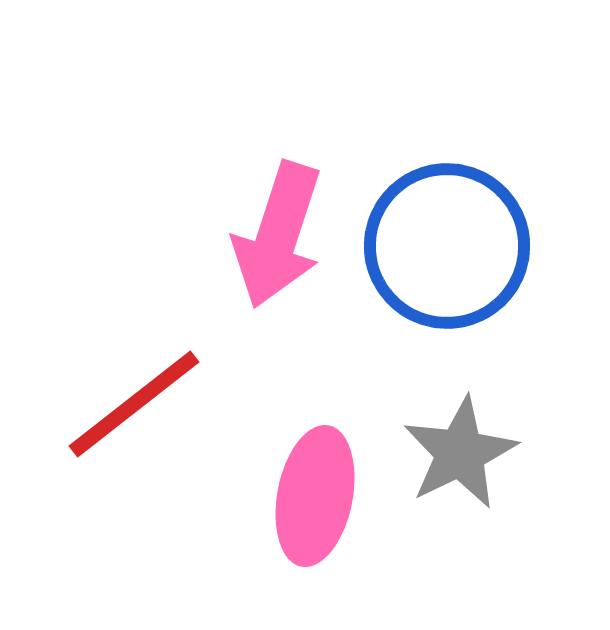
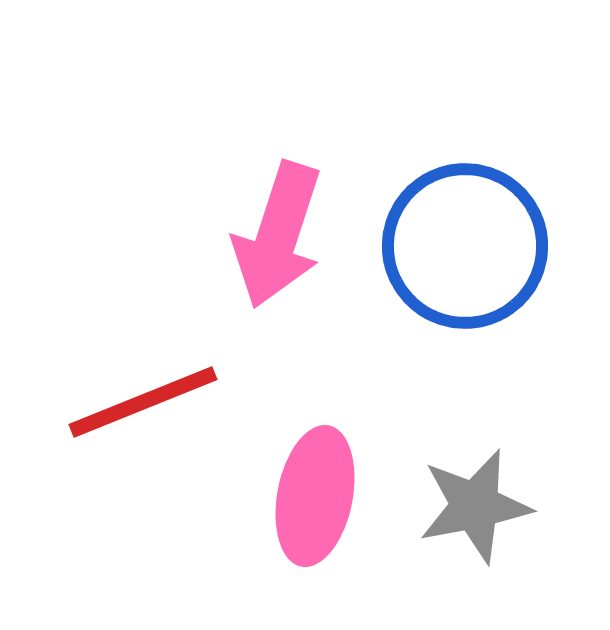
blue circle: moved 18 px right
red line: moved 9 px right, 2 px up; rotated 16 degrees clockwise
gray star: moved 15 px right, 53 px down; rotated 15 degrees clockwise
